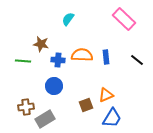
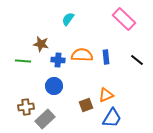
gray rectangle: rotated 12 degrees counterclockwise
